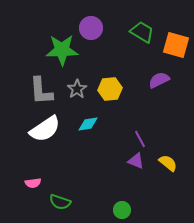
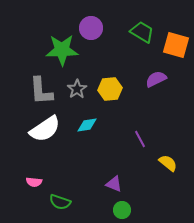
purple semicircle: moved 3 px left, 1 px up
cyan diamond: moved 1 px left, 1 px down
purple triangle: moved 22 px left, 23 px down
pink semicircle: moved 1 px right, 1 px up; rotated 14 degrees clockwise
